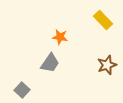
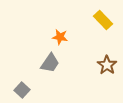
brown star: rotated 18 degrees counterclockwise
